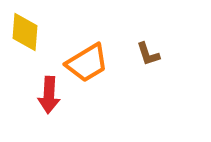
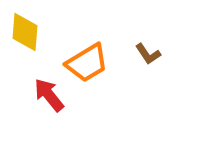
brown L-shape: rotated 16 degrees counterclockwise
red arrow: rotated 138 degrees clockwise
